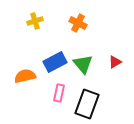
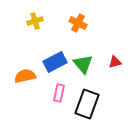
red triangle: rotated 16 degrees clockwise
